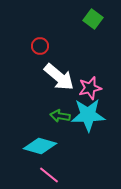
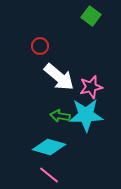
green square: moved 2 px left, 3 px up
pink star: moved 1 px right, 1 px up
cyan star: moved 2 px left
cyan diamond: moved 9 px right, 1 px down
